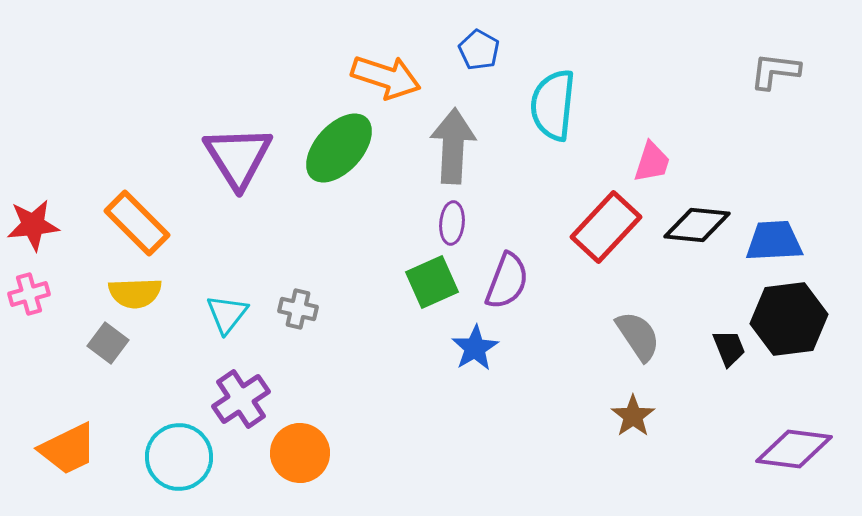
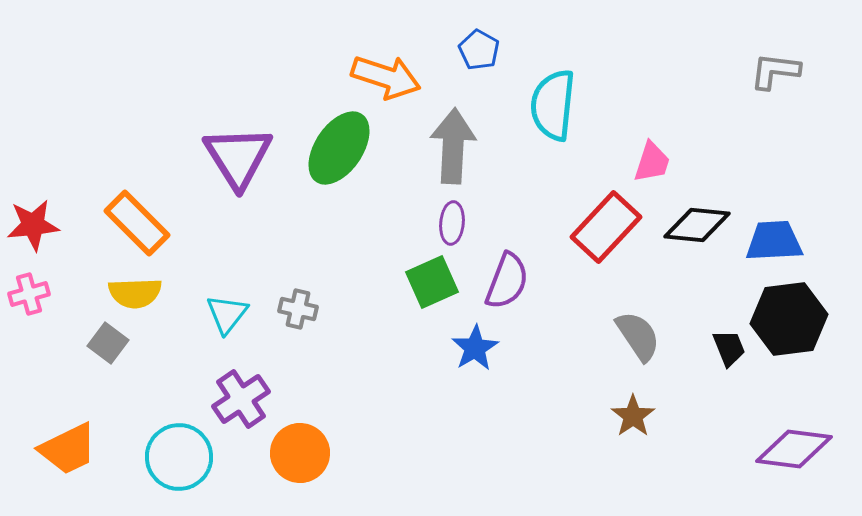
green ellipse: rotated 8 degrees counterclockwise
